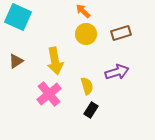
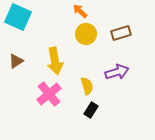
orange arrow: moved 3 px left
